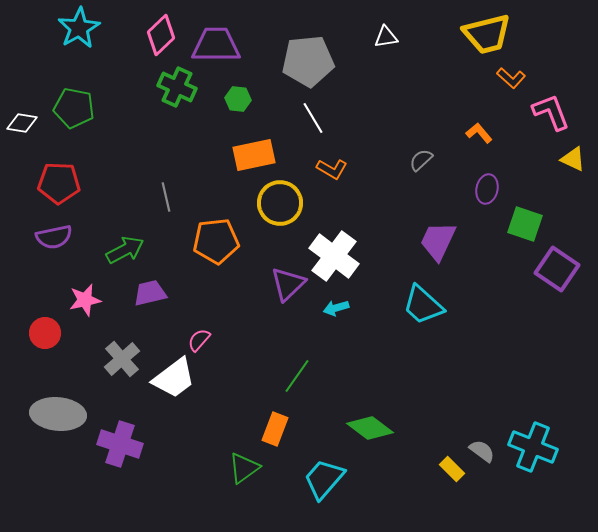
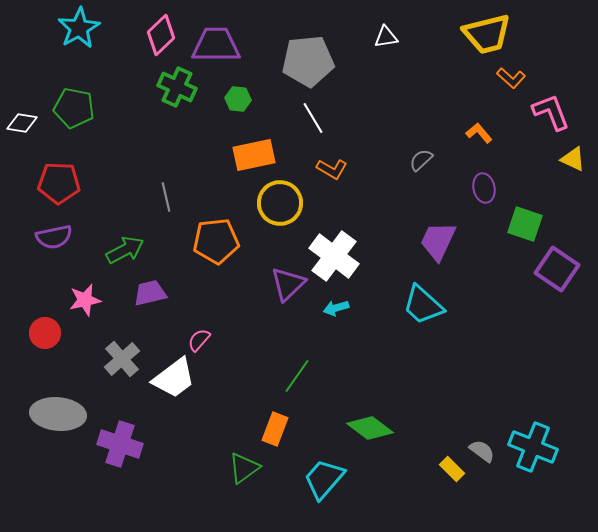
purple ellipse at (487, 189): moved 3 px left, 1 px up; rotated 24 degrees counterclockwise
